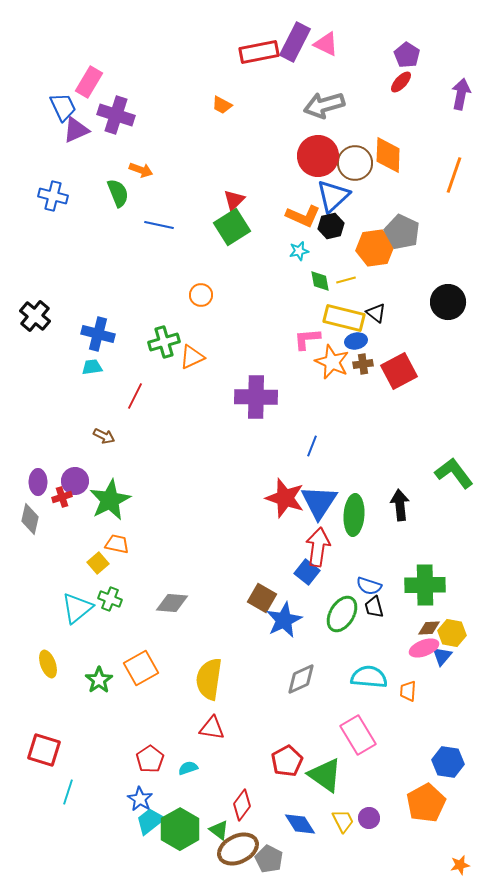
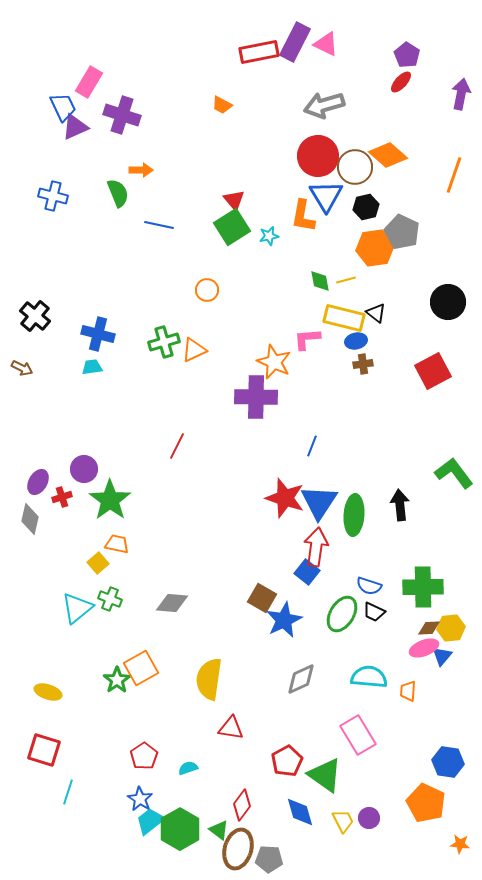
purple cross at (116, 115): moved 6 px right
purple triangle at (76, 130): moved 1 px left, 3 px up
orange diamond at (388, 155): rotated 51 degrees counterclockwise
brown circle at (355, 163): moved 4 px down
orange arrow at (141, 170): rotated 20 degrees counterclockwise
blue triangle at (333, 196): moved 7 px left; rotated 18 degrees counterclockwise
red triangle at (234, 200): rotated 25 degrees counterclockwise
orange L-shape at (303, 216): rotated 76 degrees clockwise
black hexagon at (331, 226): moved 35 px right, 19 px up
cyan star at (299, 251): moved 30 px left, 15 px up
orange circle at (201, 295): moved 6 px right, 5 px up
orange triangle at (192, 357): moved 2 px right, 7 px up
orange star at (332, 362): moved 58 px left
red square at (399, 371): moved 34 px right
red line at (135, 396): moved 42 px right, 50 px down
brown arrow at (104, 436): moved 82 px left, 68 px up
purple circle at (75, 481): moved 9 px right, 12 px up
purple ellipse at (38, 482): rotated 30 degrees clockwise
green star at (110, 500): rotated 9 degrees counterclockwise
red arrow at (318, 547): moved 2 px left
green cross at (425, 585): moved 2 px left, 2 px down
black trapezoid at (374, 607): moved 5 px down; rotated 50 degrees counterclockwise
yellow hexagon at (452, 633): moved 1 px left, 5 px up; rotated 16 degrees counterclockwise
yellow ellipse at (48, 664): moved 28 px down; rotated 52 degrees counterclockwise
green star at (99, 680): moved 18 px right
red triangle at (212, 728): moved 19 px right
red pentagon at (150, 759): moved 6 px left, 3 px up
orange pentagon at (426, 803): rotated 18 degrees counterclockwise
blue diamond at (300, 824): moved 12 px up; rotated 16 degrees clockwise
brown ellipse at (238, 849): rotated 48 degrees counterclockwise
gray pentagon at (269, 859): rotated 24 degrees counterclockwise
orange star at (460, 865): moved 21 px up; rotated 18 degrees clockwise
